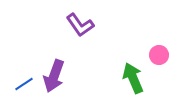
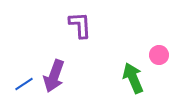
purple L-shape: rotated 148 degrees counterclockwise
